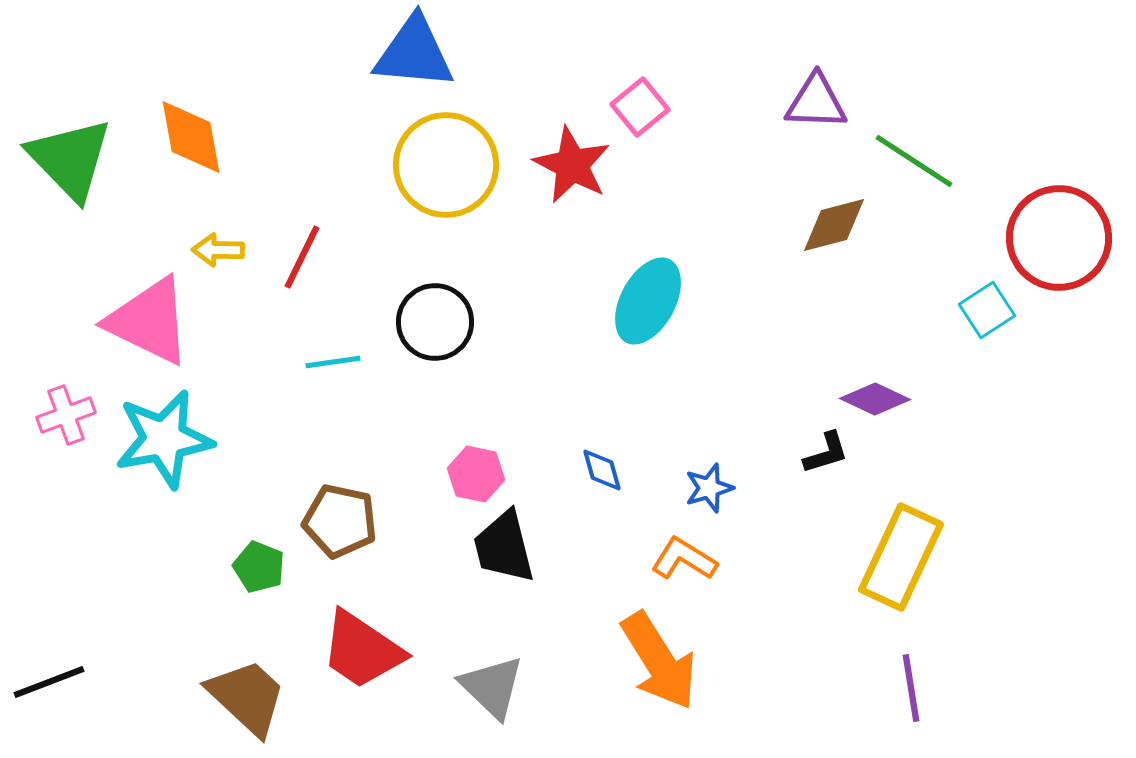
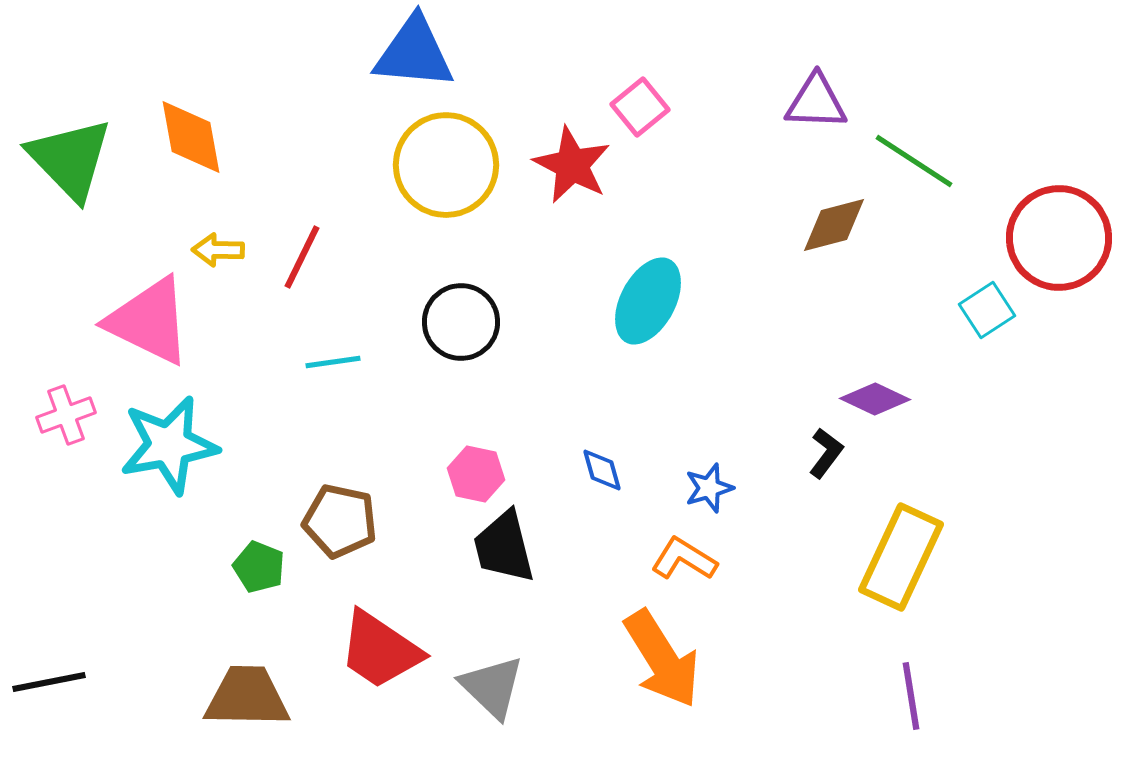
black circle: moved 26 px right
cyan star: moved 5 px right, 6 px down
black L-shape: rotated 36 degrees counterclockwise
red trapezoid: moved 18 px right
orange arrow: moved 3 px right, 2 px up
black line: rotated 10 degrees clockwise
purple line: moved 8 px down
brown trapezoid: rotated 42 degrees counterclockwise
